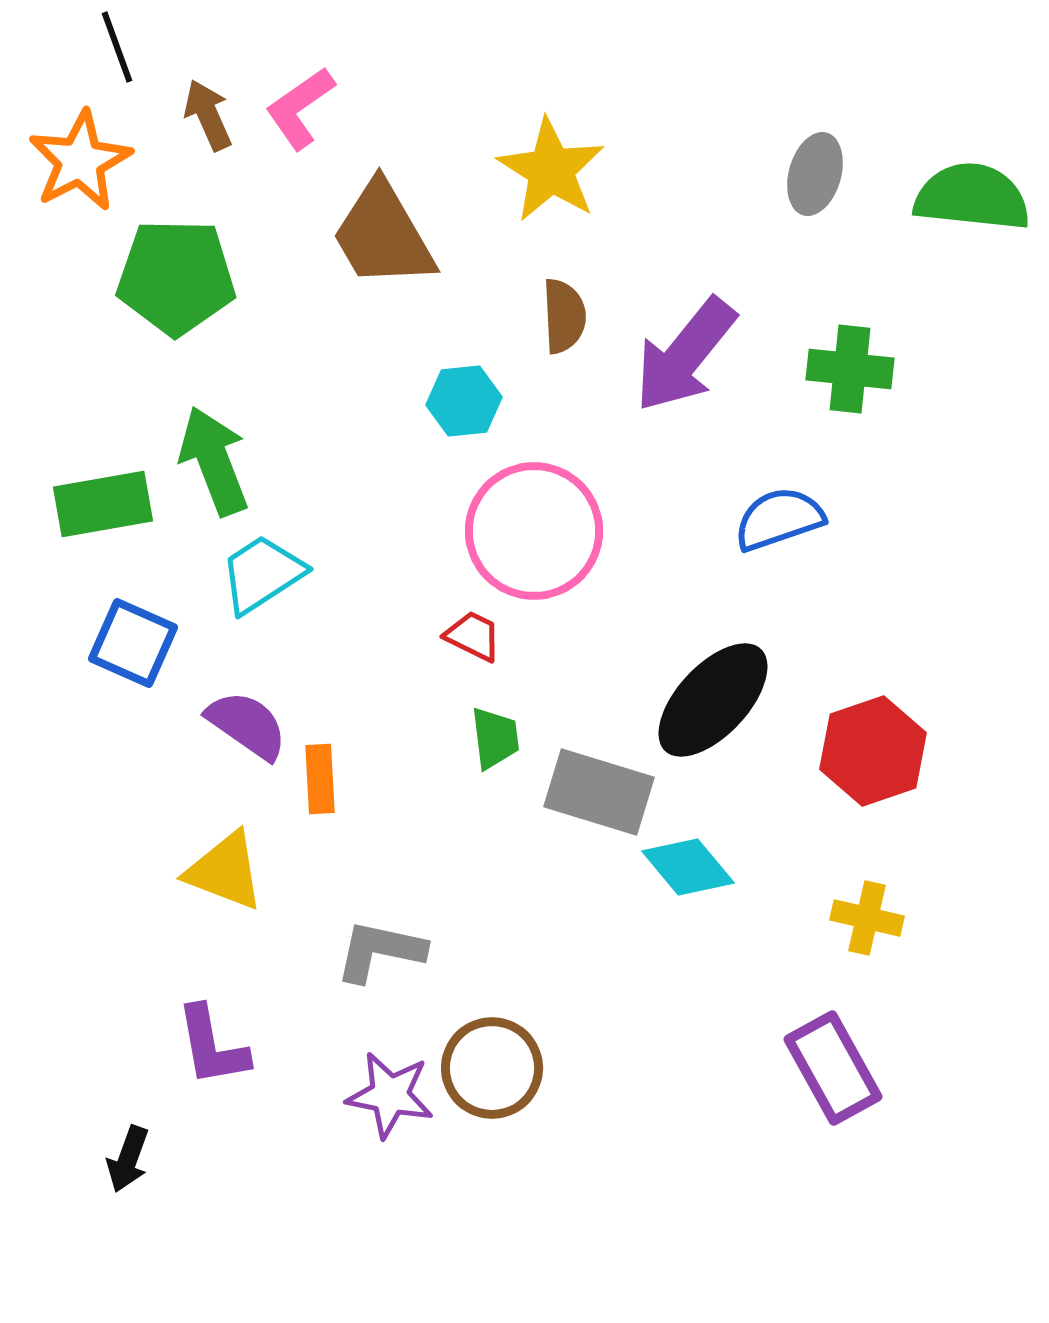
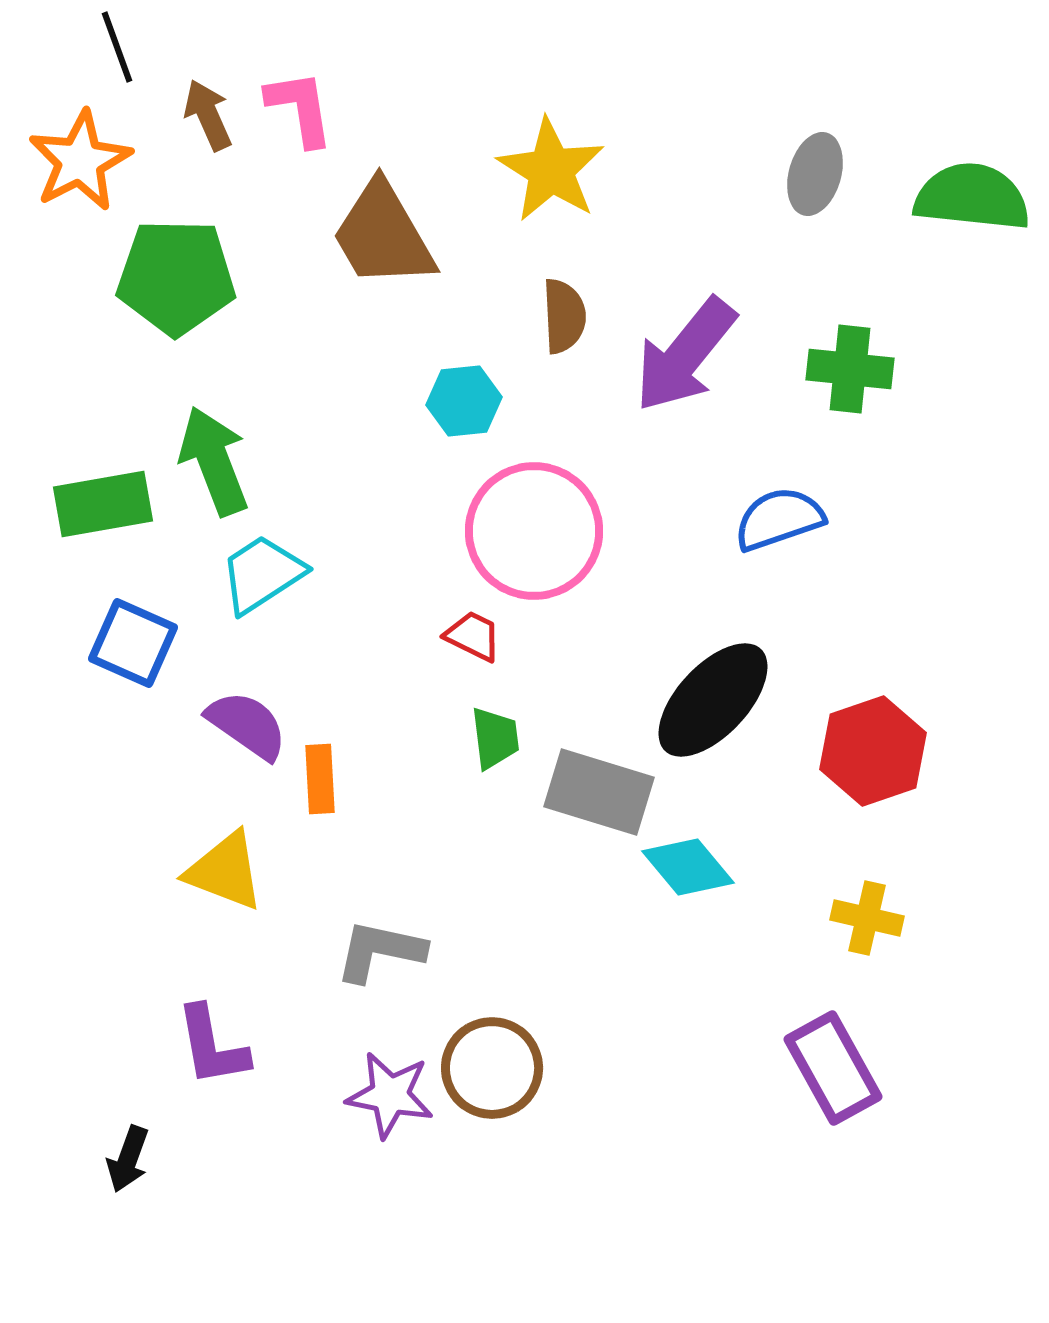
pink L-shape: rotated 116 degrees clockwise
